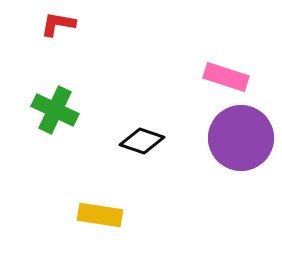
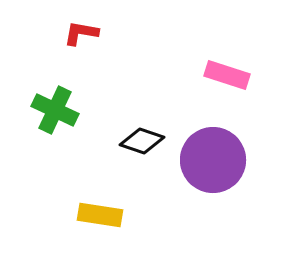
red L-shape: moved 23 px right, 9 px down
pink rectangle: moved 1 px right, 2 px up
purple circle: moved 28 px left, 22 px down
